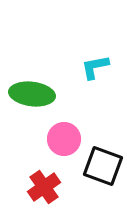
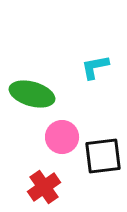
green ellipse: rotated 9 degrees clockwise
pink circle: moved 2 px left, 2 px up
black square: moved 10 px up; rotated 27 degrees counterclockwise
